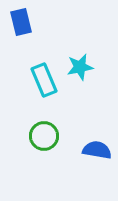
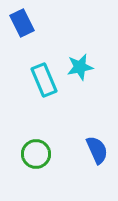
blue rectangle: moved 1 px right, 1 px down; rotated 12 degrees counterclockwise
green circle: moved 8 px left, 18 px down
blue semicircle: rotated 56 degrees clockwise
